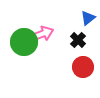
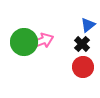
blue triangle: moved 7 px down
pink arrow: moved 7 px down
black cross: moved 4 px right, 4 px down
